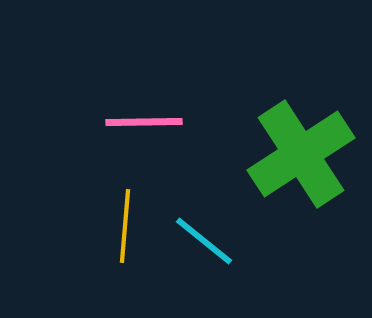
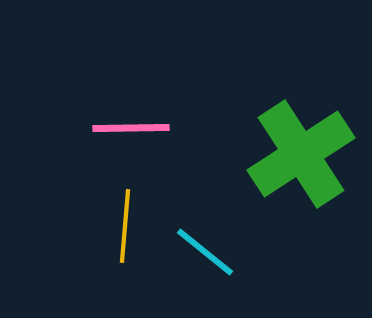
pink line: moved 13 px left, 6 px down
cyan line: moved 1 px right, 11 px down
